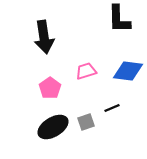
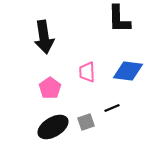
pink trapezoid: moved 1 px right, 1 px down; rotated 75 degrees counterclockwise
